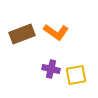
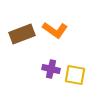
orange L-shape: moved 1 px left, 2 px up
yellow square: moved 1 px left; rotated 20 degrees clockwise
